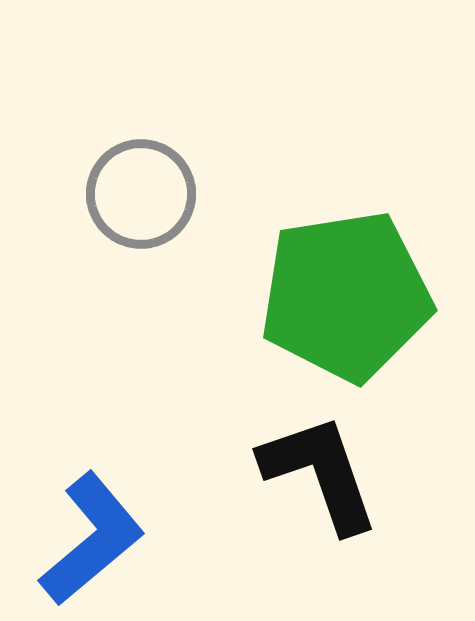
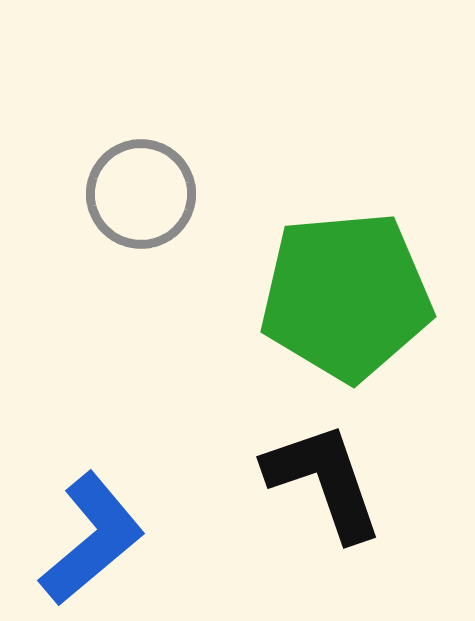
green pentagon: rotated 4 degrees clockwise
black L-shape: moved 4 px right, 8 px down
